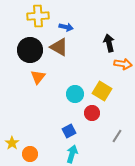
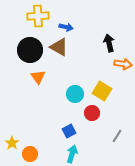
orange triangle: rotated 14 degrees counterclockwise
